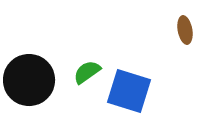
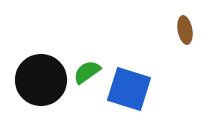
black circle: moved 12 px right
blue square: moved 2 px up
